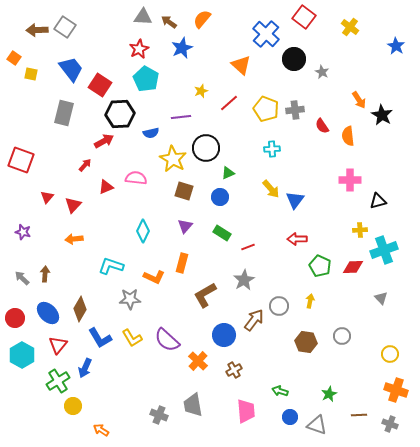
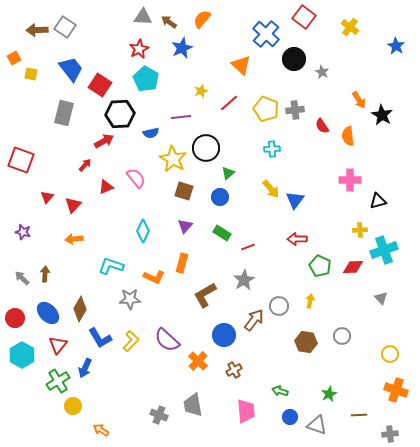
orange square at (14, 58): rotated 24 degrees clockwise
green triangle at (228, 173): rotated 16 degrees counterclockwise
pink semicircle at (136, 178): rotated 45 degrees clockwise
yellow L-shape at (132, 338): moved 1 px left, 3 px down; rotated 105 degrees counterclockwise
gray cross at (390, 424): moved 10 px down; rotated 28 degrees counterclockwise
